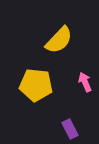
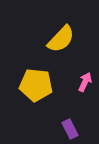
yellow semicircle: moved 2 px right, 1 px up
pink arrow: rotated 48 degrees clockwise
